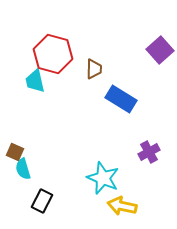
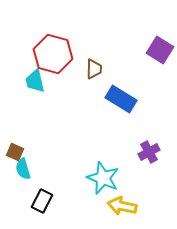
purple square: rotated 16 degrees counterclockwise
